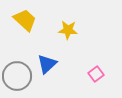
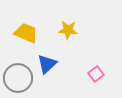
yellow trapezoid: moved 1 px right, 13 px down; rotated 20 degrees counterclockwise
gray circle: moved 1 px right, 2 px down
